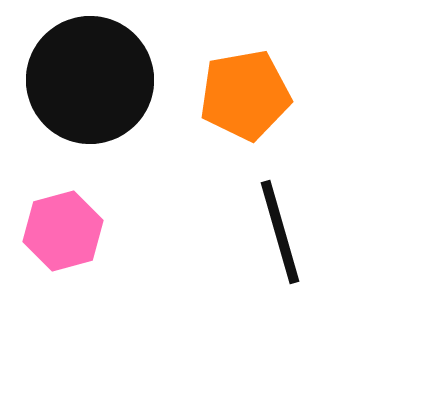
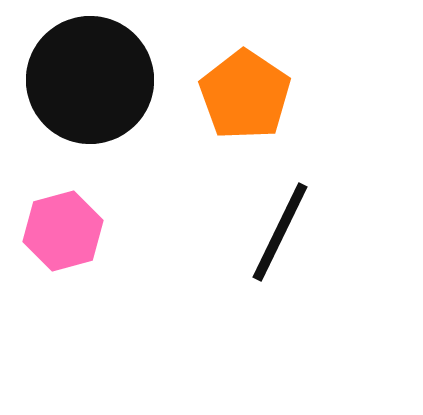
orange pentagon: rotated 28 degrees counterclockwise
black line: rotated 42 degrees clockwise
